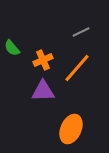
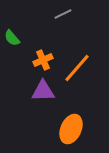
gray line: moved 18 px left, 18 px up
green semicircle: moved 10 px up
